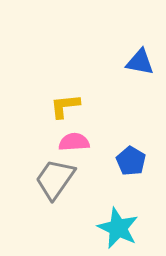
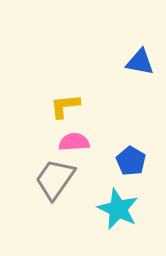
cyan star: moved 19 px up
